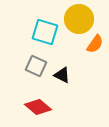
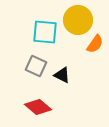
yellow circle: moved 1 px left, 1 px down
cyan square: rotated 12 degrees counterclockwise
